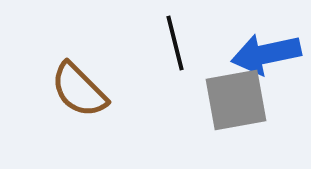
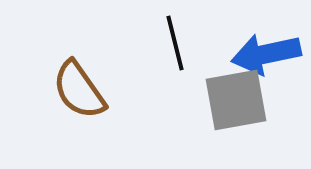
brown semicircle: rotated 10 degrees clockwise
